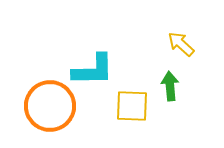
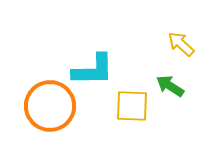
green arrow: rotated 52 degrees counterclockwise
